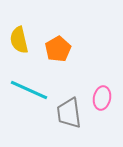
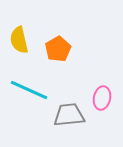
gray trapezoid: moved 2 px down; rotated 92 degrees clockwise
